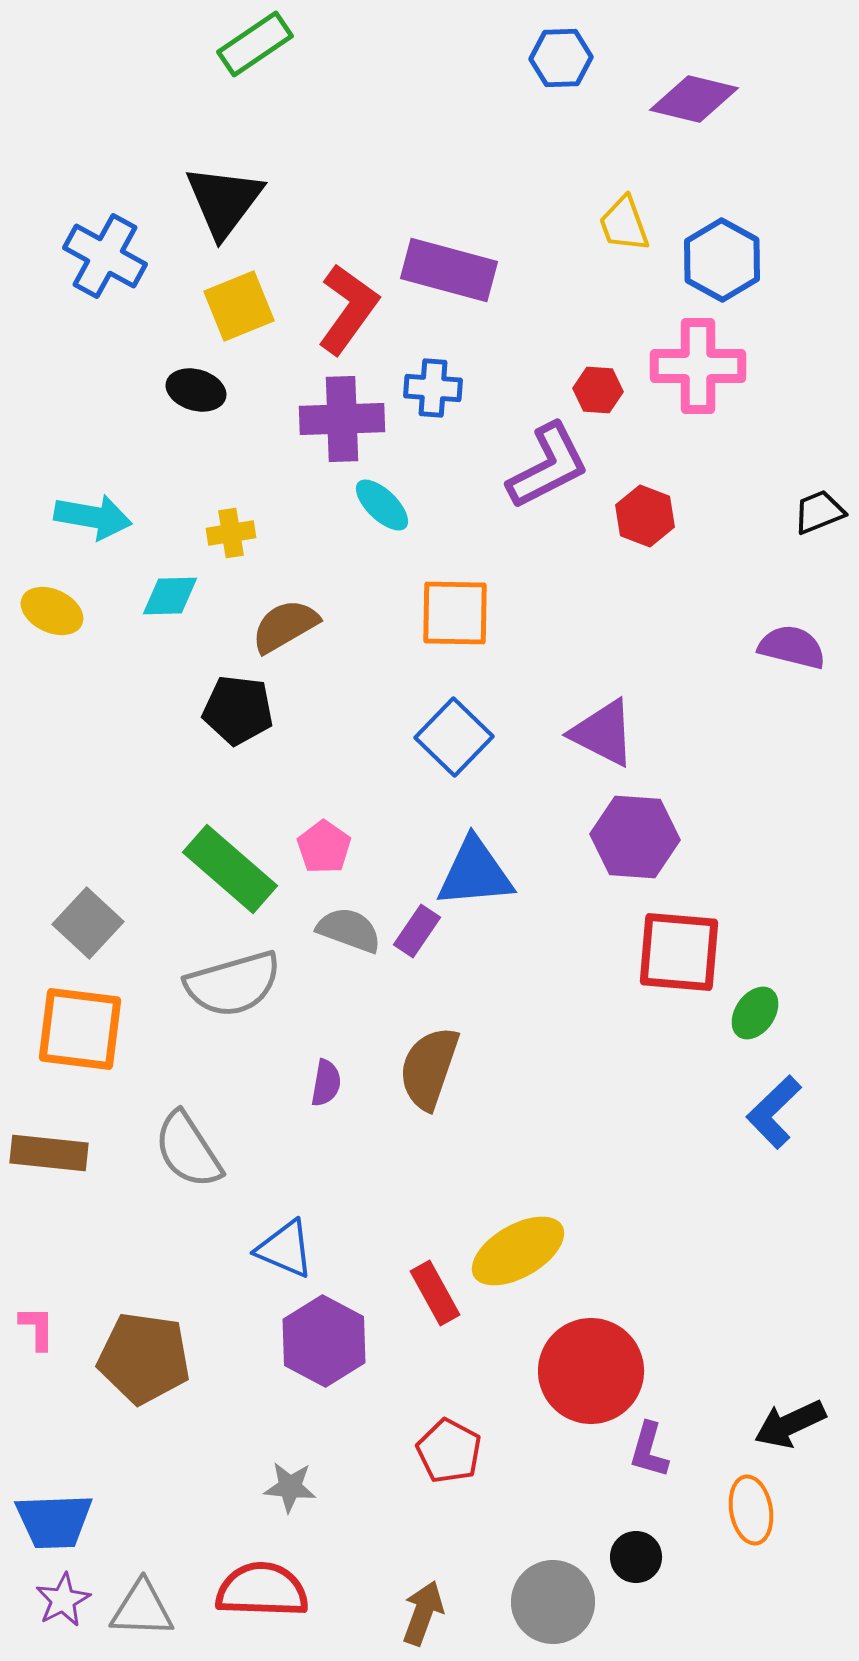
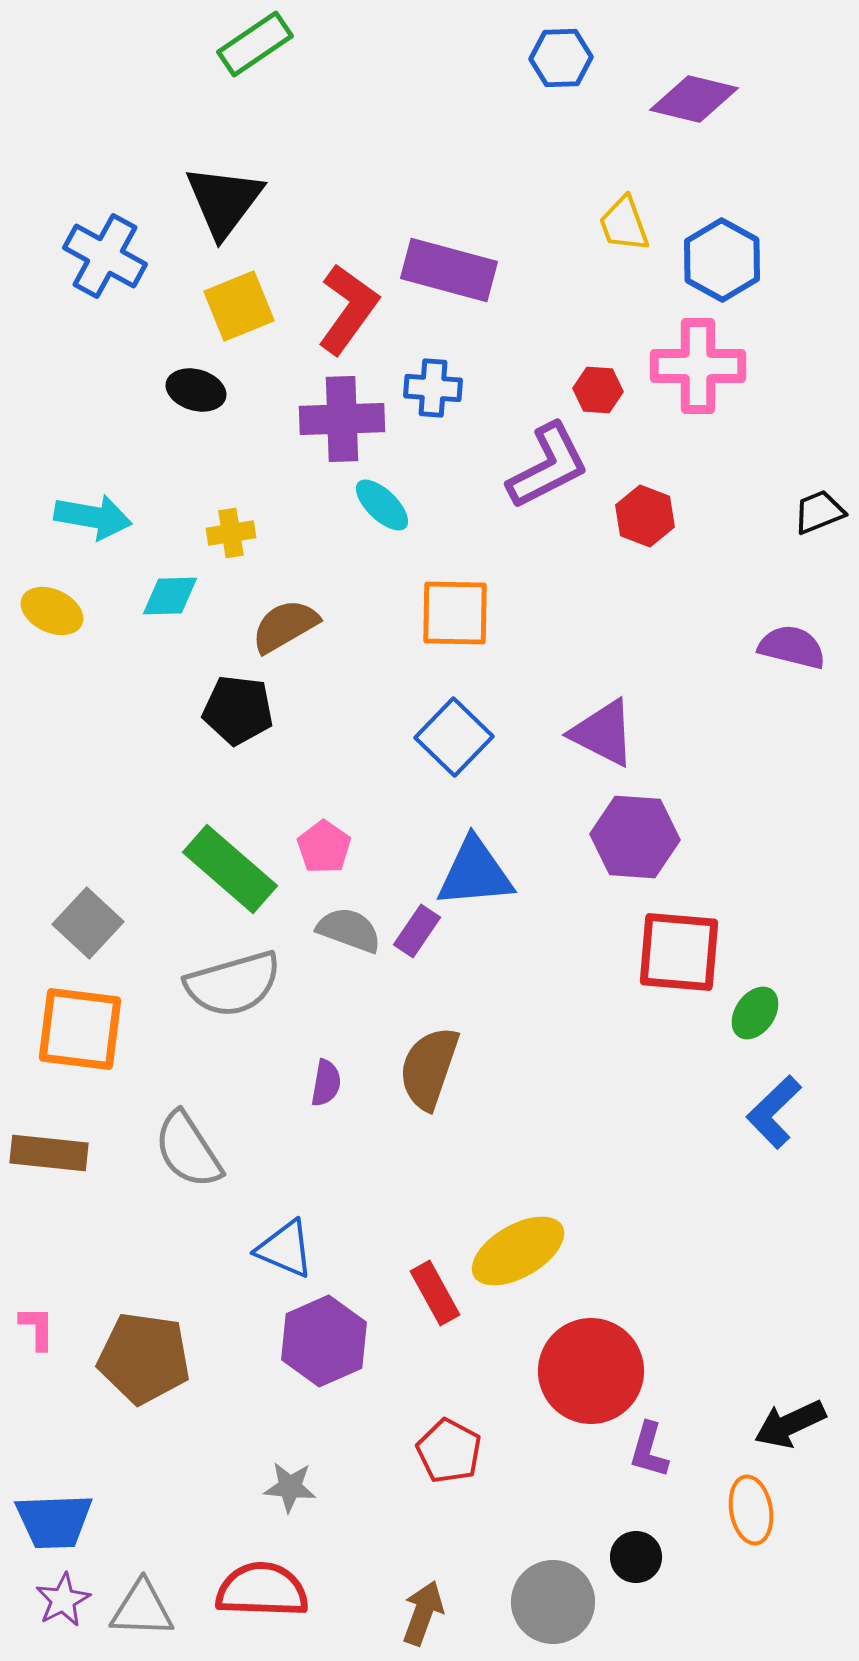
purple hexagon at (324, 1341): rotated 8 degrees clockwise
